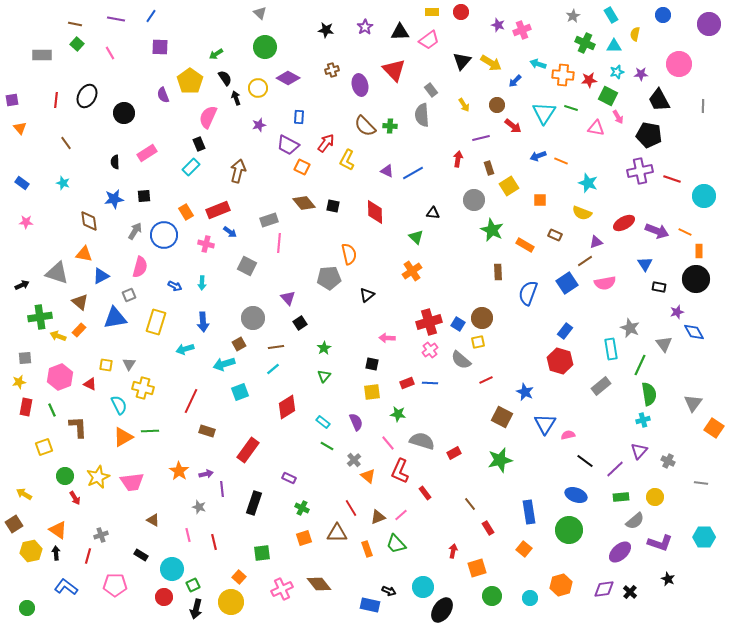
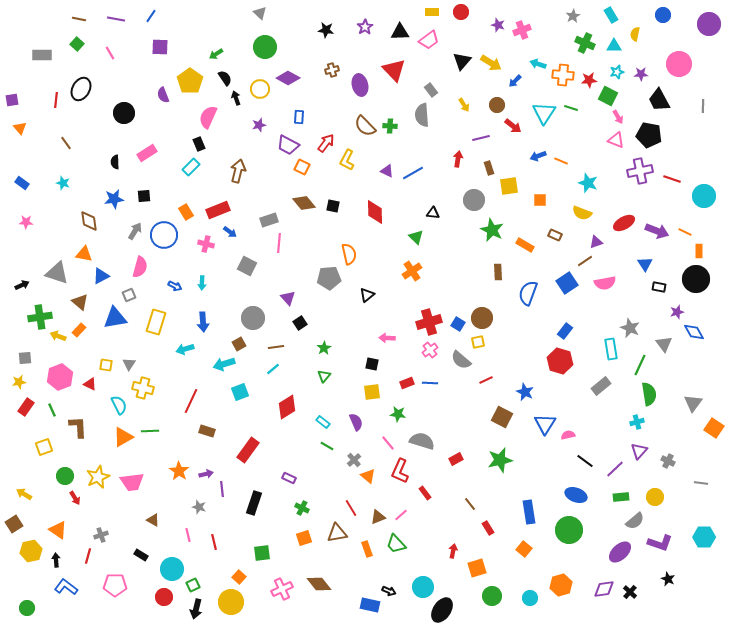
brown line at (75, 24): moved 4 px right, 5 px up
yellow circle at (258, 88): moved 2 px right, 1 px down
black ellipse at (87, 96): moved 6 px left, 7 px up
pink triangle at (596, 128): moved 20 px right, 12 px down; rotated 12 degrees clockwise
yellow square at (509, 186): rotated 24 degrees clockwise
red rectangle at (26, 407): rotated 24 degrees clockwise
cyan cross at (643, 420): moved 6 px left, 2 px down
red rectangle at (454, 453): moved 2 px right, 6 px down
brown triangle at (337, 533): rotated 10 degrees counterclockwise
black arrow at (56, 553): moved 7 px down
